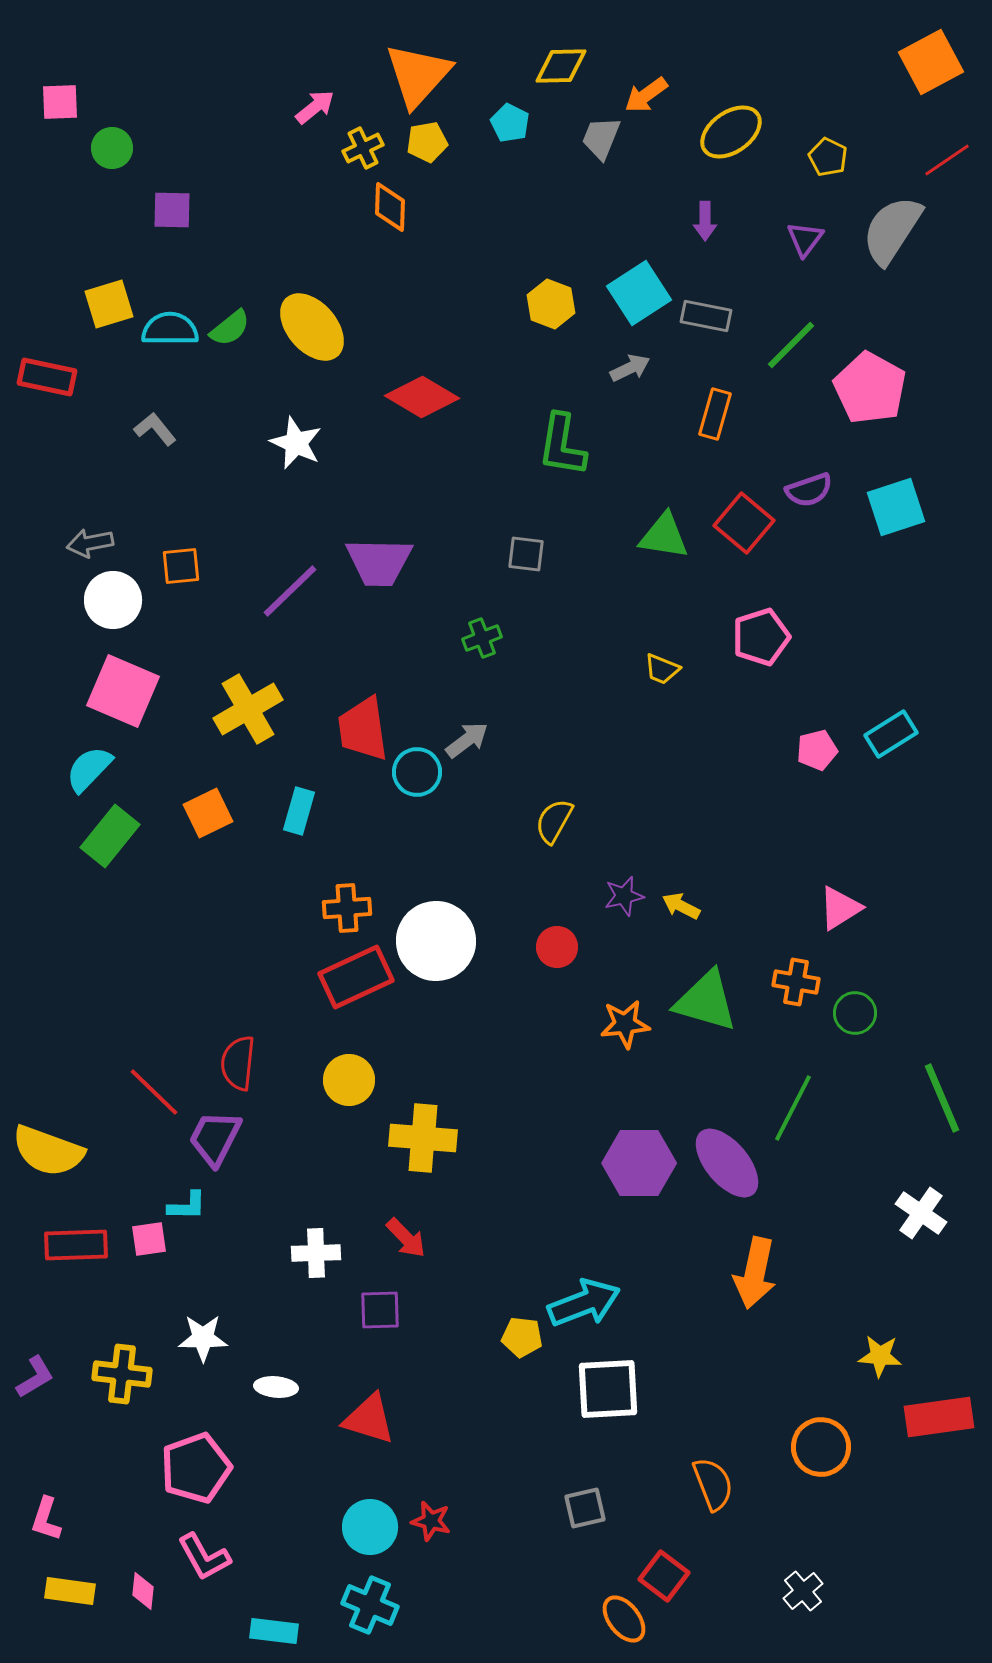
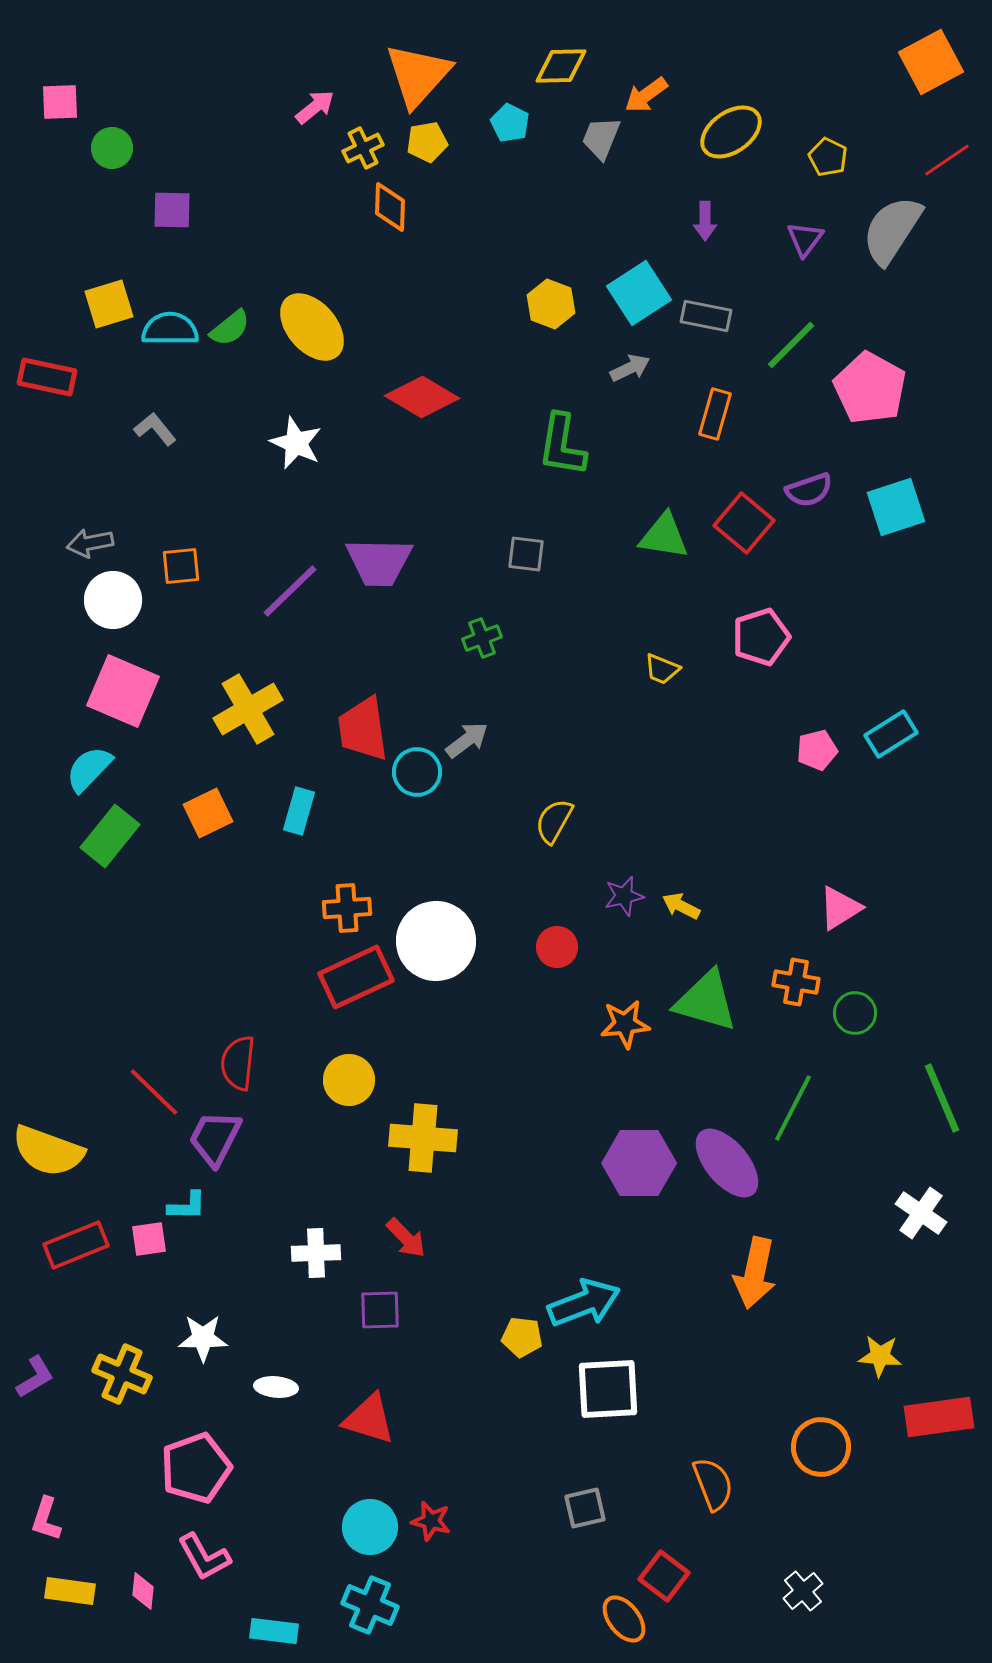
red rectangle at (76, 1245): rotated 20 degrees counterclockwise
yellow cross at (122, 1374): rotated 16 degrees clockwise
